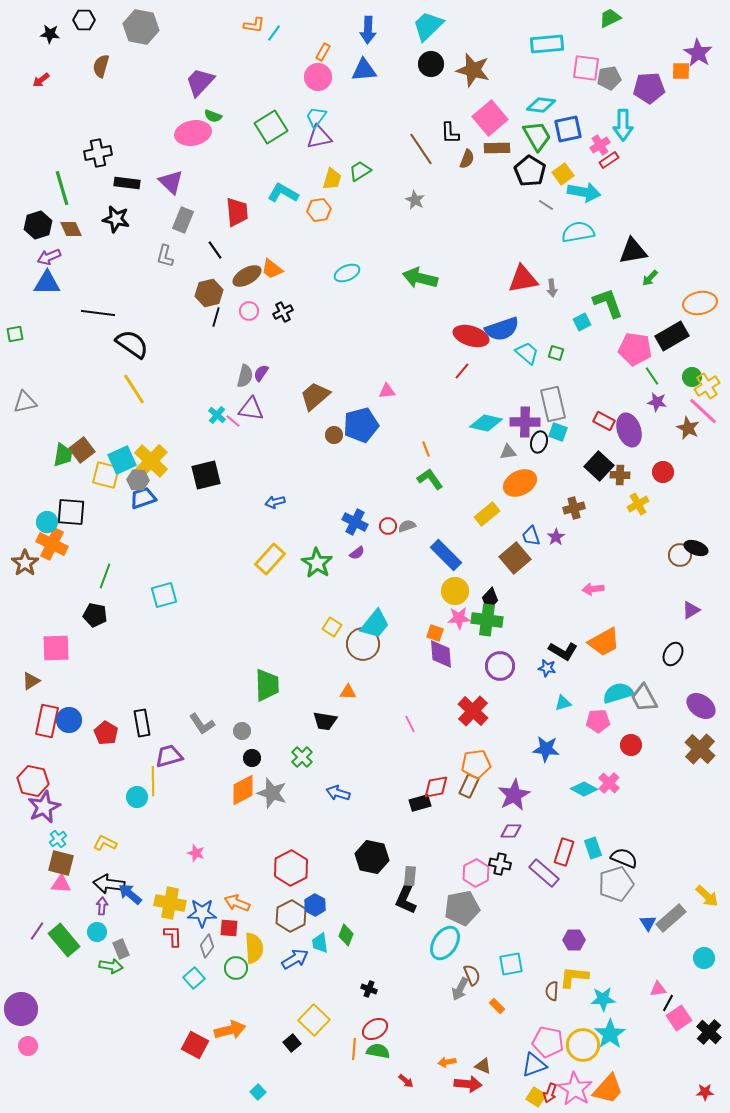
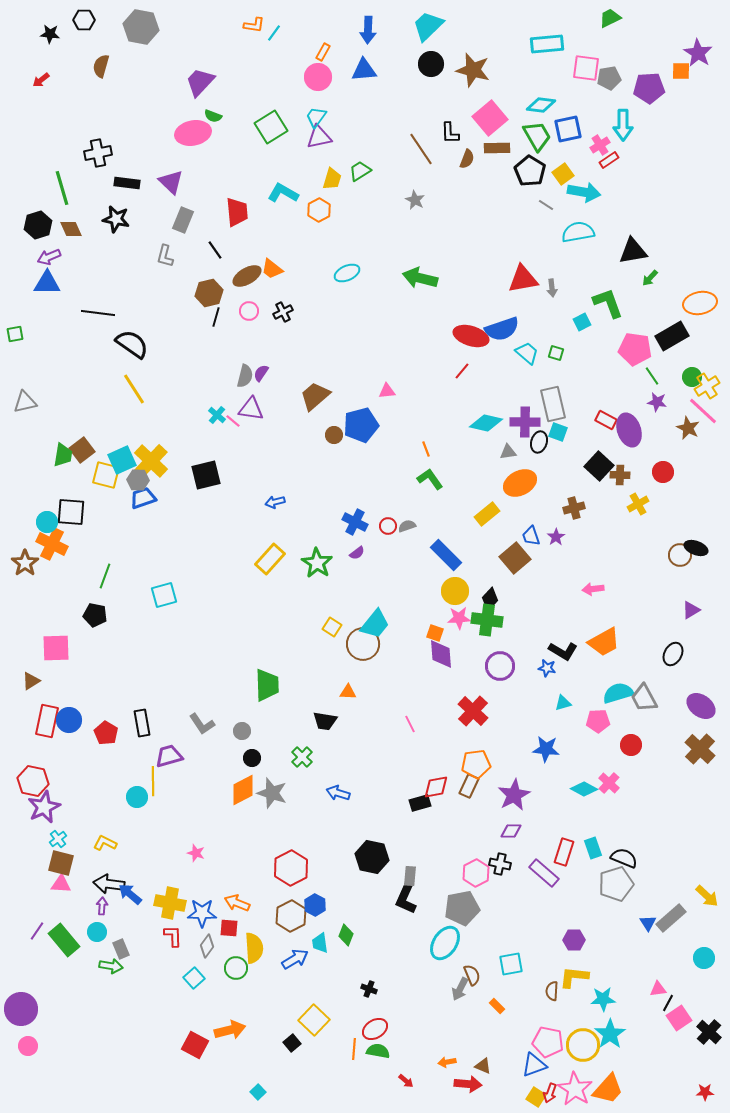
orange hexagon at (319, 210): rotated 20 degrees counterclockwise
red rectangle at (604, 421): moved 2 px right, 1 px up
